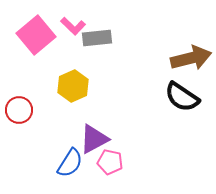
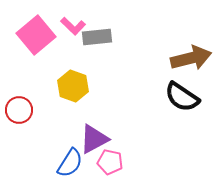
gray rectangle: moved 1 px up
yellow hexagon: rotated 16 degrees counterclockwise
